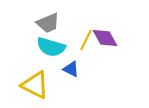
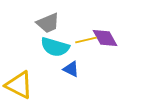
yellow line: rotated 50 degrees clockwise
cyan semicircle: moved 4 px right
yellow triangle: moved 16 px left
